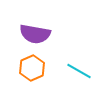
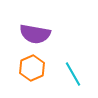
cyan line: moved 6 px left, 3 px down; rotated 30 degrees clockwise
